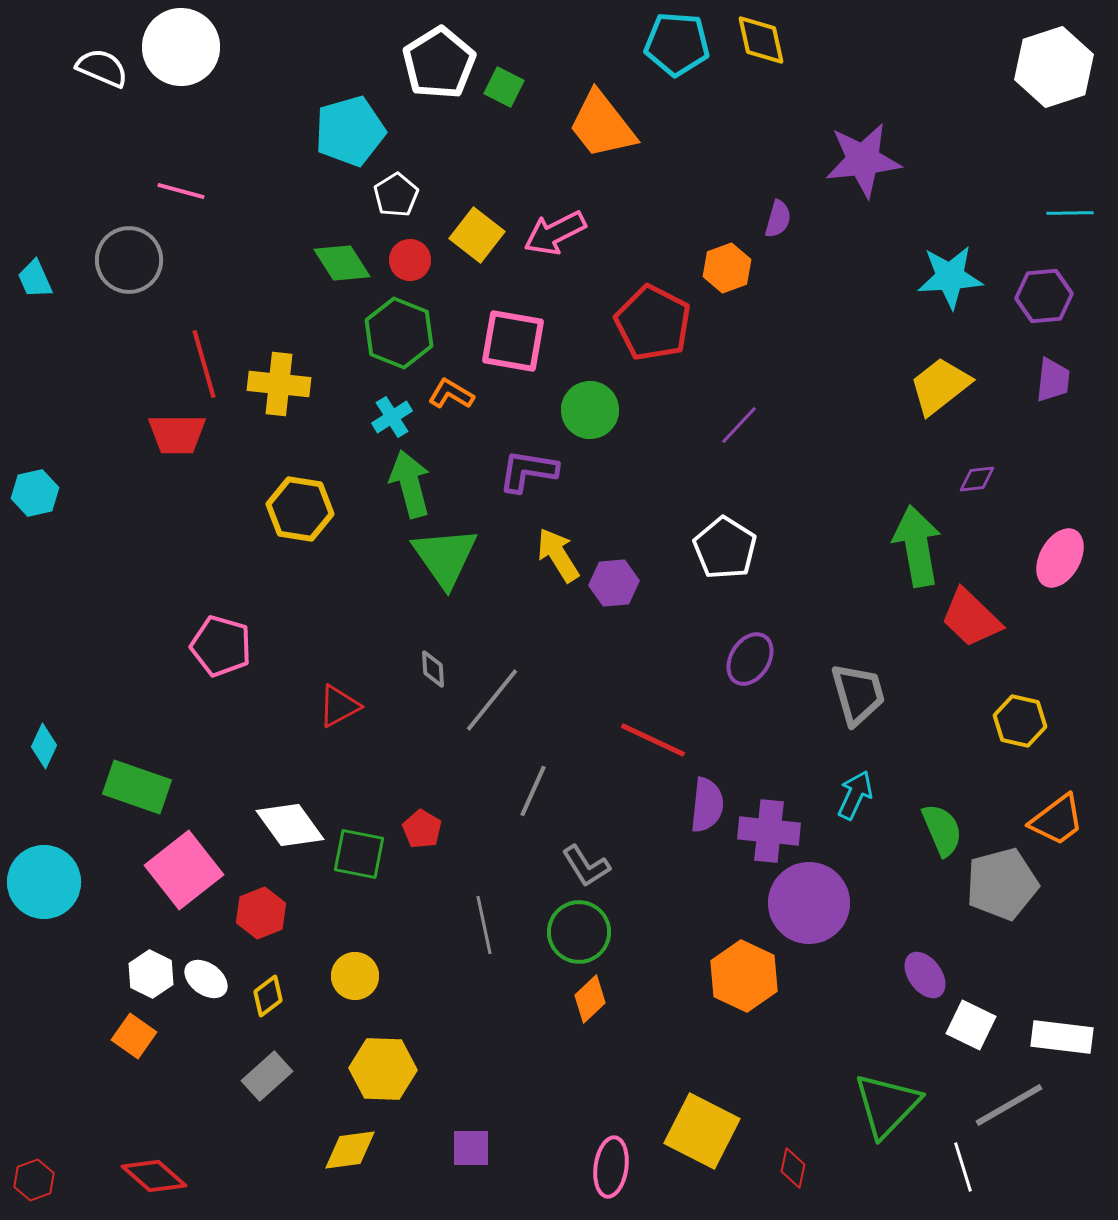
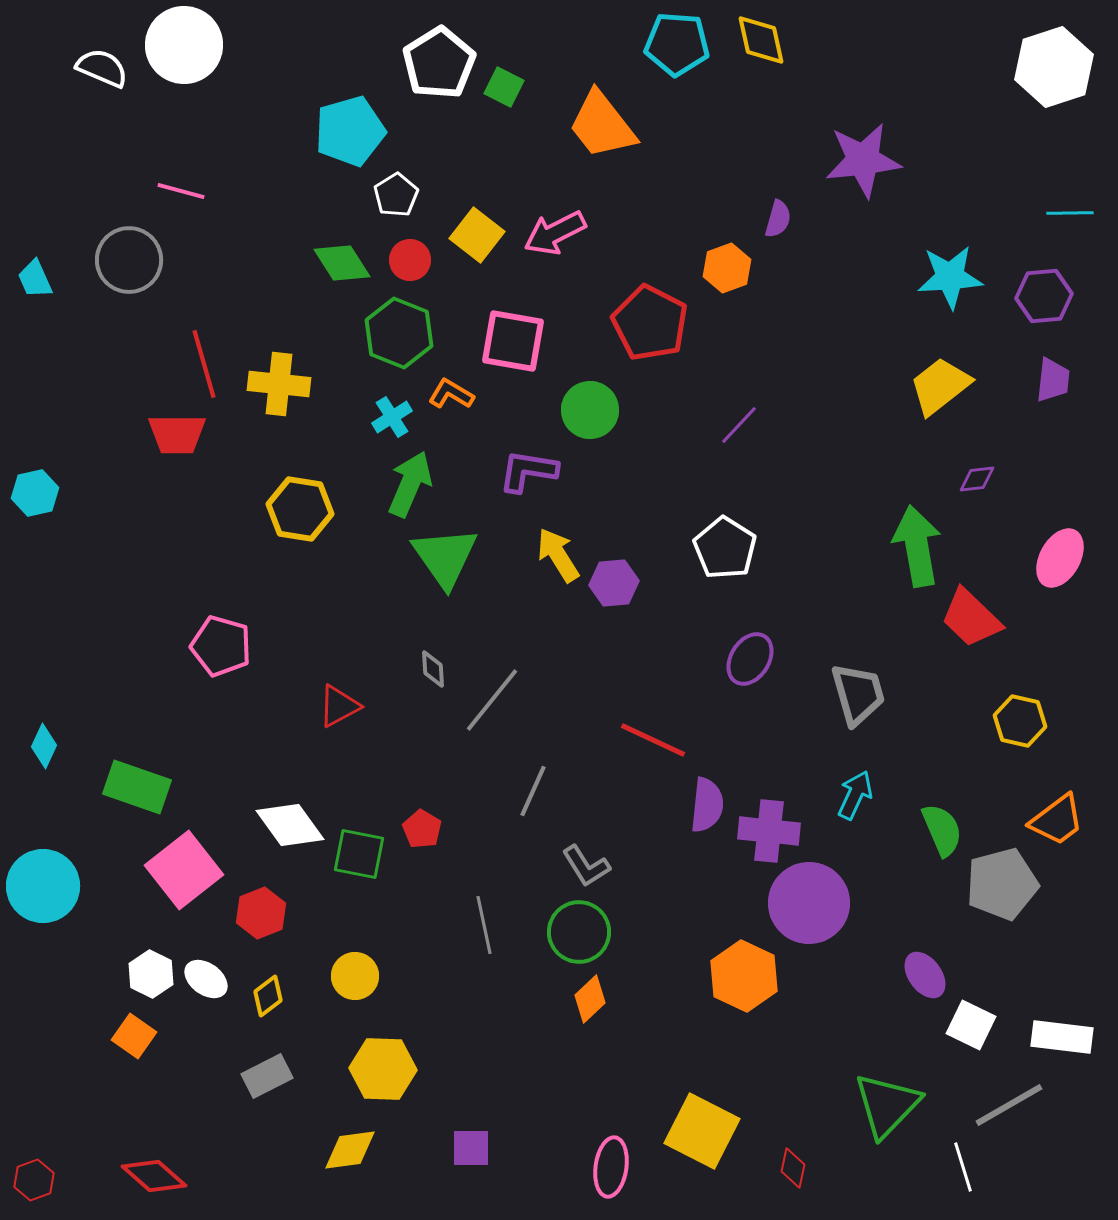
white circle at (181, 47): moved 3 px right, 2 px up
red pentagon at (653, 323): moved 3 px left
green arrow at (410, 484): rotated 38 degrees clockwise
cyan circle at (44, 882): moved 1 px left, 4 px down
gray rectangle at (267, 1076): rotated 15 degrees clockwise
